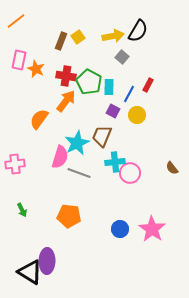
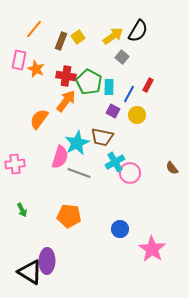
orange line: moved 18 px right, 8 px down; rotated 12 degrees counterclockwise
yellow arrow: rotated 25 degrees counterclockwise
brown trapezoid: moved 1 px down; rotated 100 degrees counterclockwise
cyan cross: rotated 24 degrees counterclockwise
pink star: moved 20 px down
